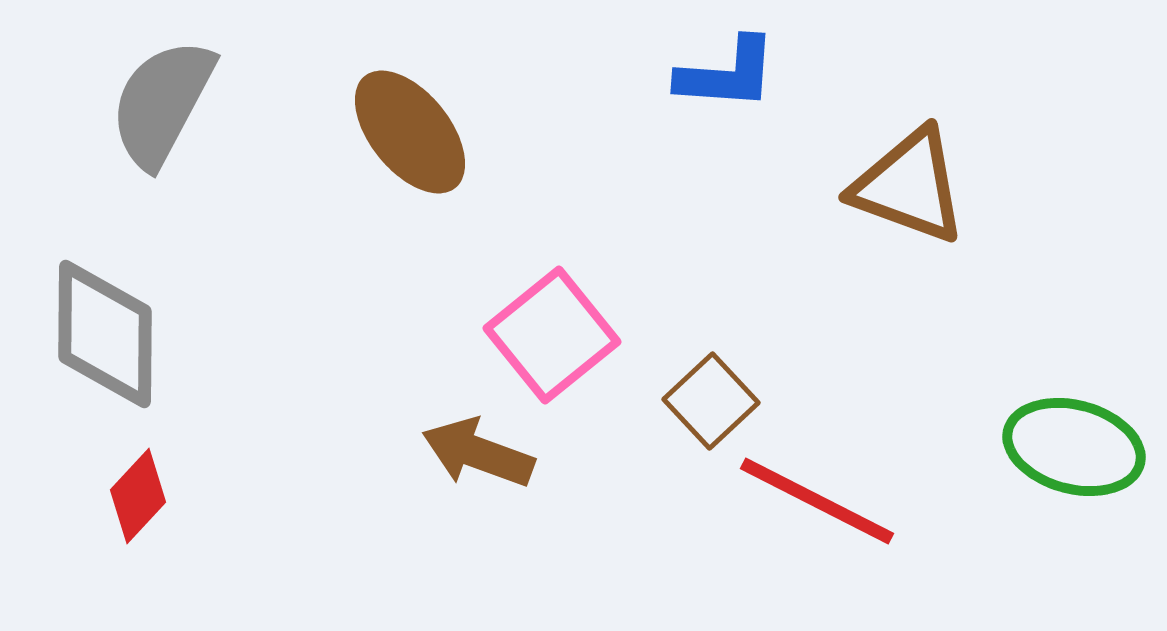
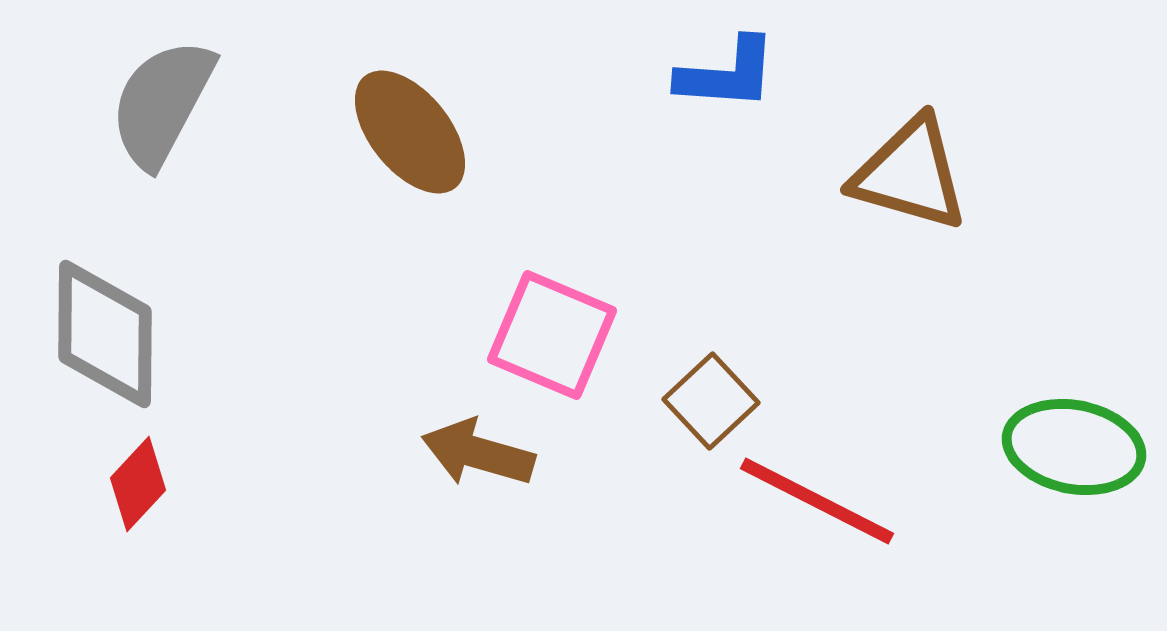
brown triangle: moved 1 px right, 12 px up; rotated 4 degrees counterclockwise
pink square: rotated 28 degrees counterclockwise
green ellipse: rotated 4 degrees counterclockwise
brown arrow: rotated 4 degrees counterclockwise
red diamond: moved 12 px up
